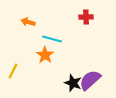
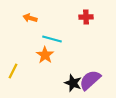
orange arrow: moved 2 px right, 4 px up
